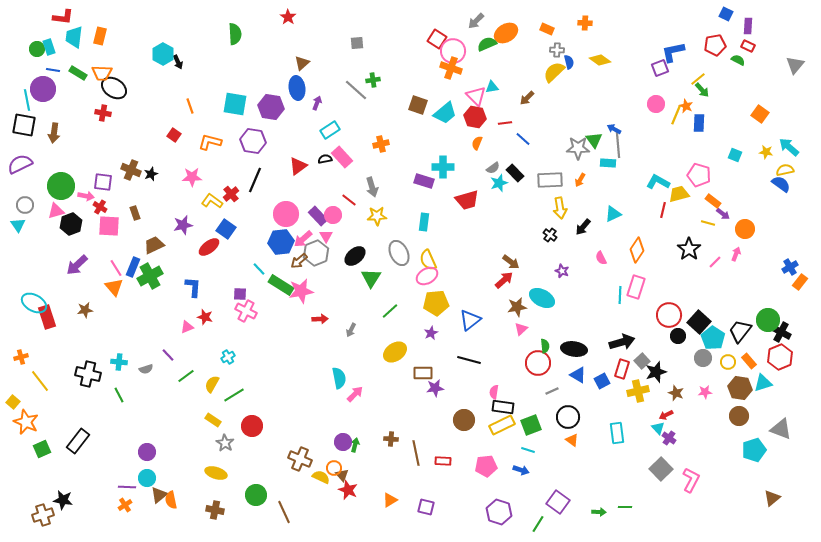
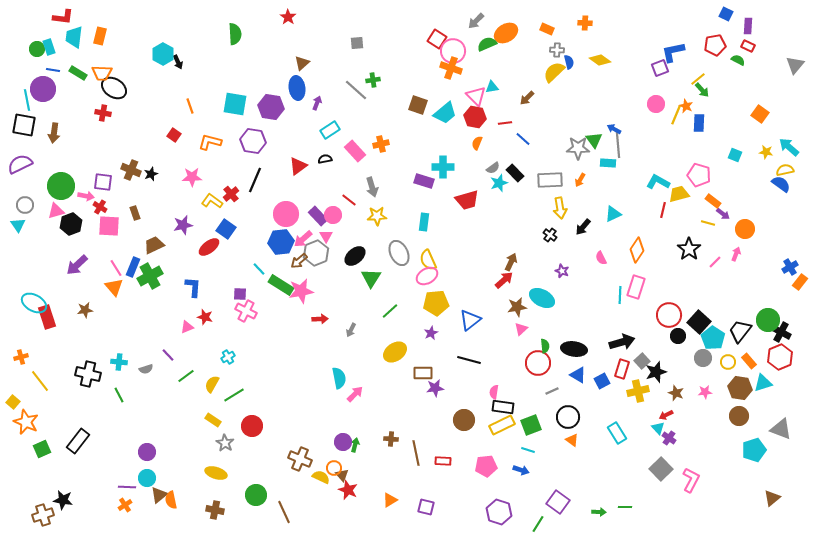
pink rectangle at (342, 157): moved 13 px right, 6 px up
brown arrow at (511, 262): rotated 102 degrees counterclockwise
cyan rectangle at (617, 433): rotated 25 degrees counterclockwise
